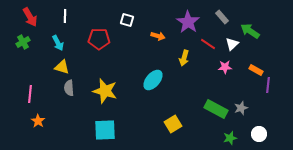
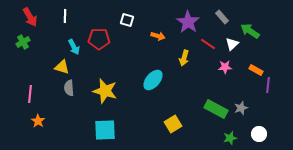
cyan arrow: moved 16 px right, 4 px down
